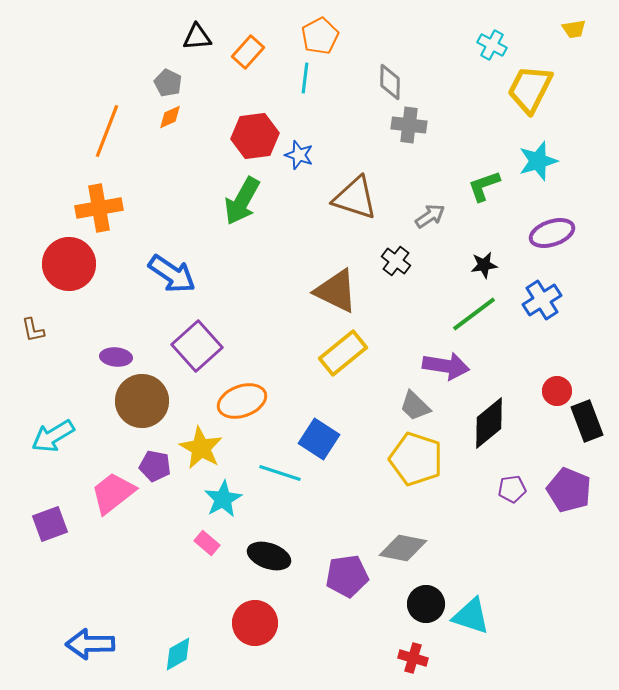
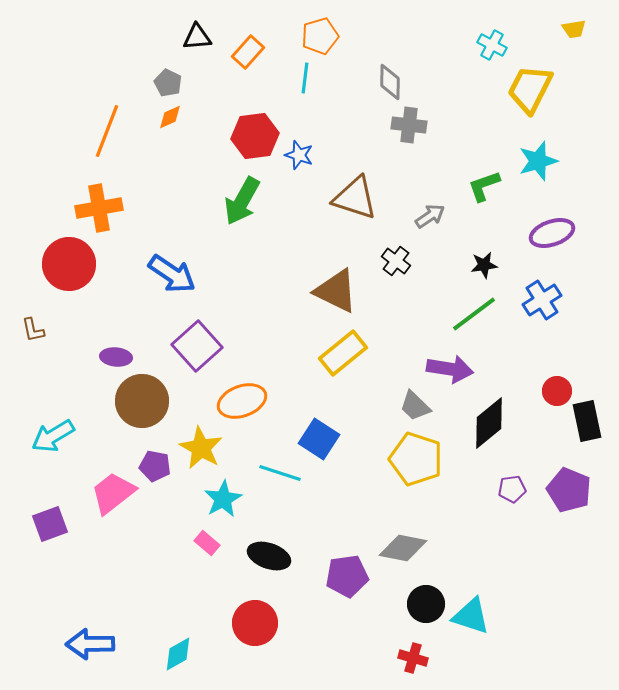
orange pentagon at (320, 36): rotated 12 degrees clockwise
purple arrow at (446, 366): moved 4 px right, 3 px down
black rectangle at (587, 421): rotated 9 degrees clockwise
